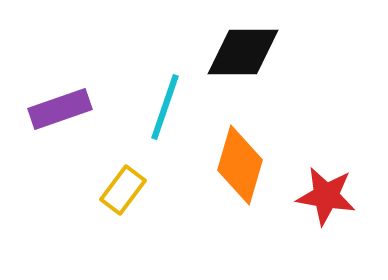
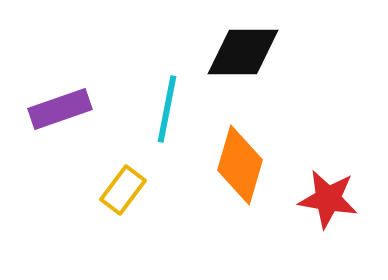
cyan line: moved 2 px right, 2 px down; rotated 8 degrees counterclockwise
red star: moved 2 px right, 3 px down
